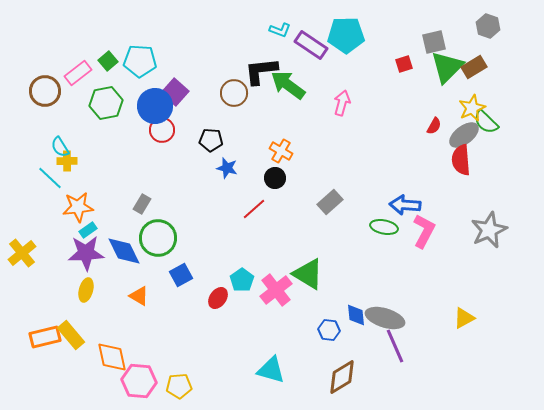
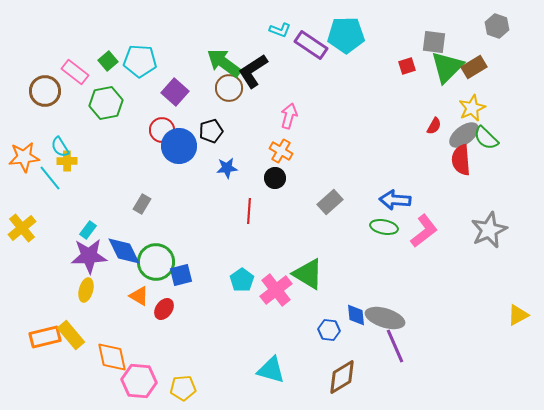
gray hexagon at (488, 26): moved 9 px right
gray square at (434, 42): rotated 20 degrees clockwise
red square at (404, 64): moved 3 px right, 2 px down
black L-shape at (261, 71): moved 8 px left; rotated 27 degrees counterclockwise
pink rectangle at (78, 73): moved 3 px left, 1 px up; rotated 76 degrees clockwise
green arrow at (288, 85): moved 64 px left, 22 px up
brown circle at (234, 93): moved 5 px left, 5 px up
pink arrow at (342, 103): moved 53 px left, 13 px down
blue circle at (155, 106): moved 24 px right, 40 px down
green semicircle at (486, 122): moved 16 px down
black pentagon at (211, 140): moved 9 px up; rotated 20 degrees counterclockwise
blue star at (227, 168): rotated 20 degrees counterclockwise
cyan line at (50, 178): rotated 8 degrees clockwise
blue arrow at (405, 205): moved 10 px left, 5 px up
orange star at (78, 207): moved 54 px left, 50 px up
red line at (254, 209): moved 5 px left, 2 px down; rotated 45 degrees counterclockwise
cyan rectangle at (88, 230): rotated 18 degrees counterclockwise
pink L-shape at (424, 231): rotated 24 degrees clockwise
green circle at (158, 238): moved 2 px left, 24 px down
yellow cross at (22, 253): moved 25 px up
purple star at (86, 253): moved 3 px right, 3 px down
blue square at (181, 275): rotated 15 degrees clockwise
red ellipse at (218, 298): moved 54 px left, 11 px down
yellow triangle at (464, 318): moved 54 px right, 3 px up
yellow pentagon at (179, 386): moved 4 px right, 2 px down
